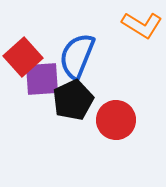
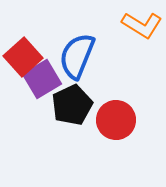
purple square: rotated 27 degrees counterclockwise
black pentagon: moved 1 px left, 5 px down
